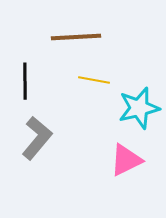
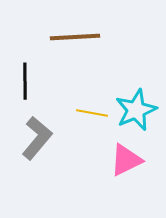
brown line: moved 1 px left
yellow line: moved 2 px left, 33 px down
cyan star: moved 3 px left, 2 px down; rotated 9 degrees counterclockwise
